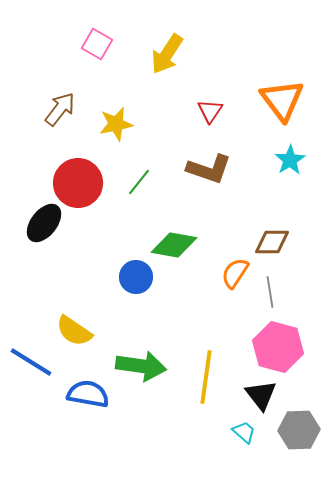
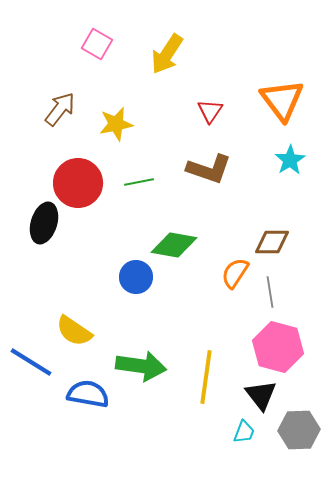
green line: rotated 40 degrees clockwise
black ellipse: rotated 21 degrees counterclockwise
cyan trapezoid: rotated 70 degrees clockwise
